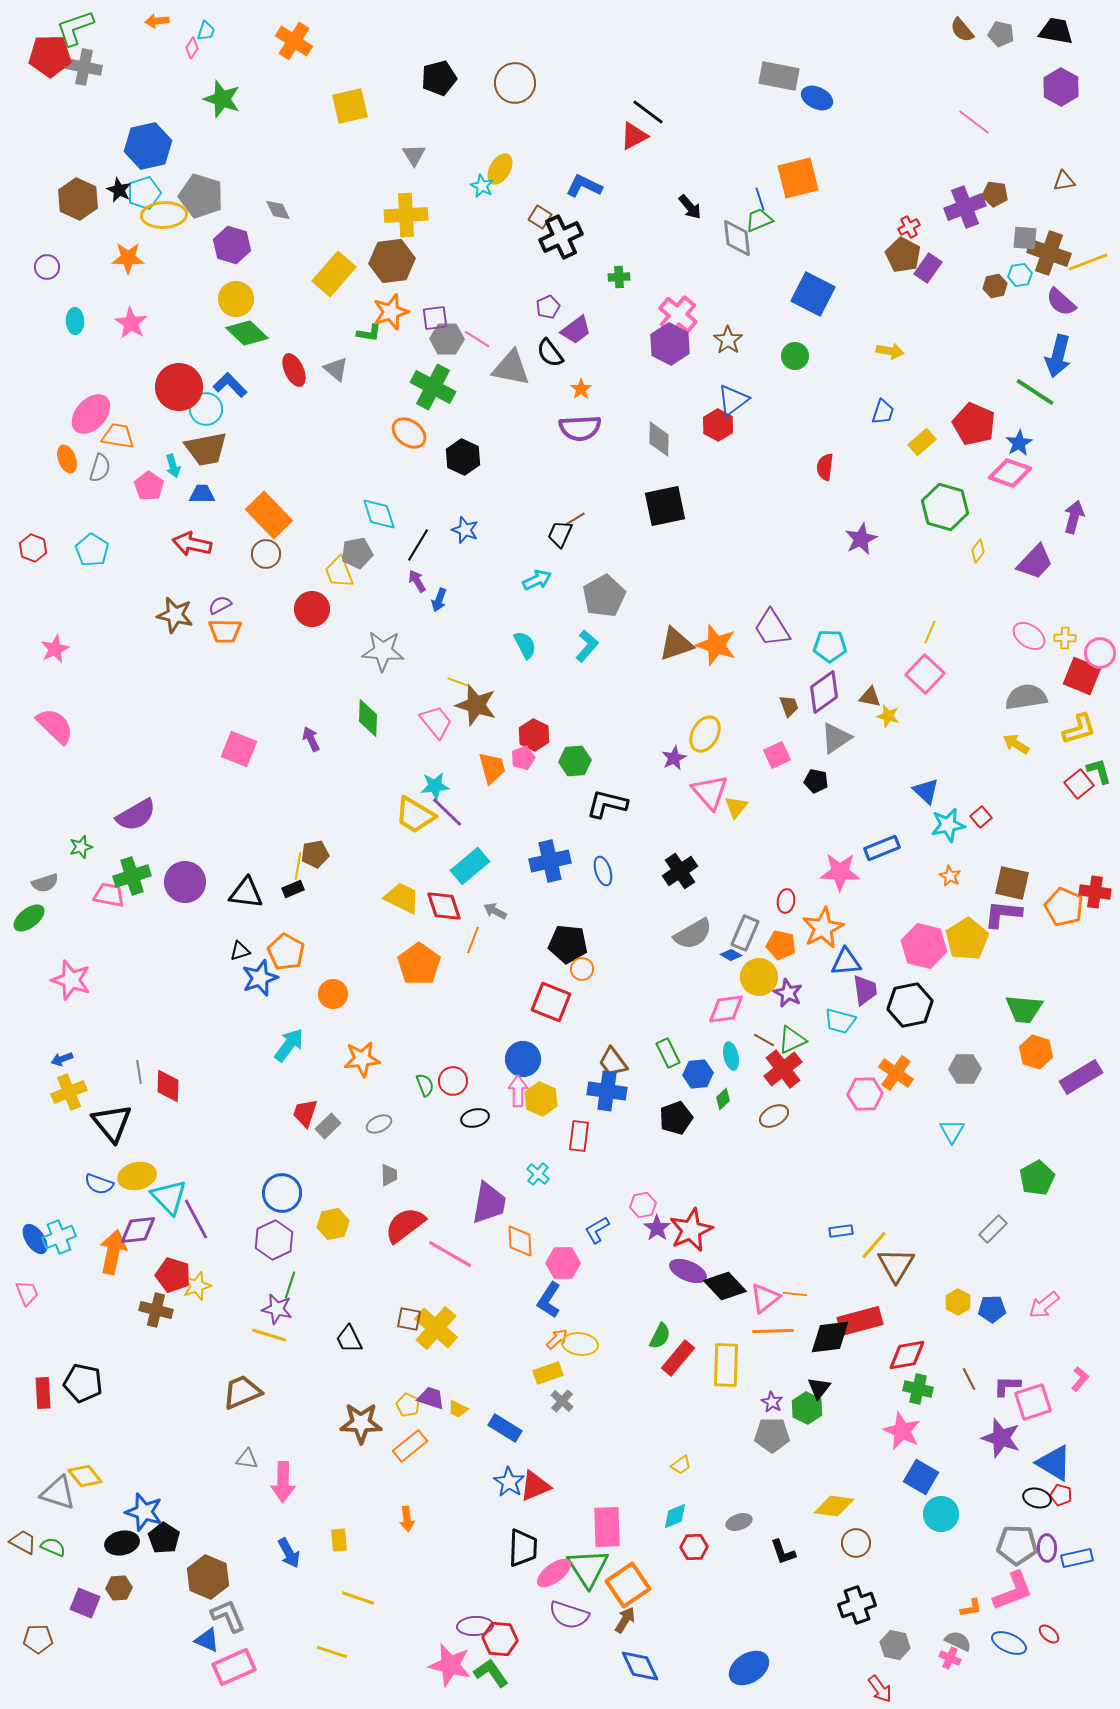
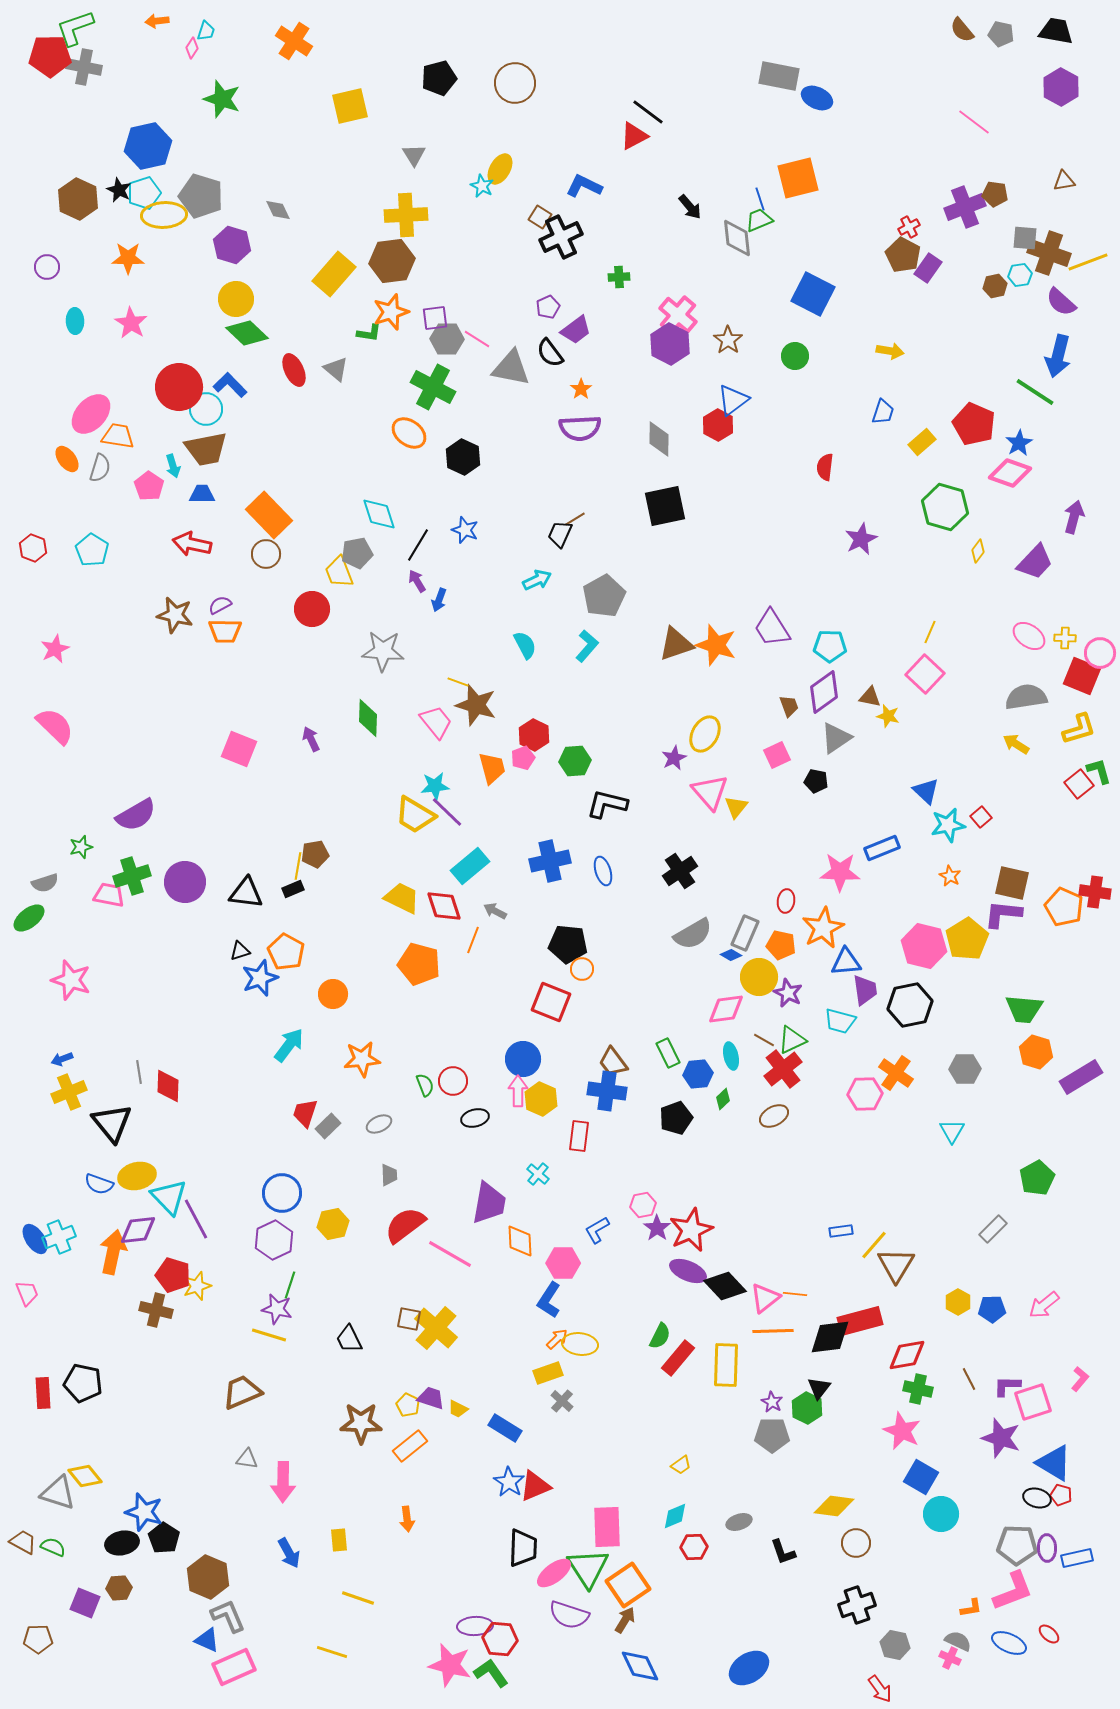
orange ellipse at (67, 459): rotated 16 degrees counterclockwise
orange pentagon at (419, 964): rotated 21 degrees counterclockwise
